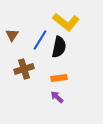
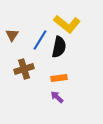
yellow L-shape: moved 1 px right, 2 px down
